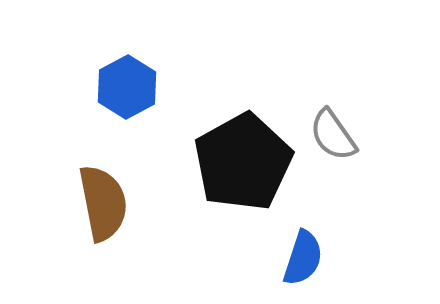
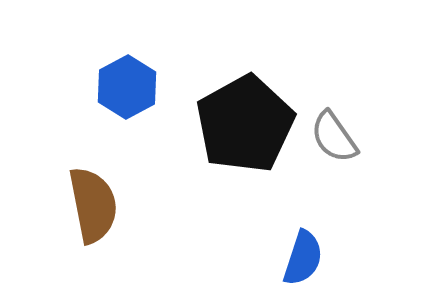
gray semicircle: moved 1 px right, 2 px down
black pentagon: moved 2 px right, 38 px up
brown semicircle: moved 10 px left, 2 px down
